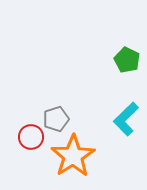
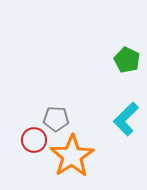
gray pentagon: rotated 20 degrees clockwise
red circle: moved 3 px right, 3 px down
orange star: moved 1 px left
